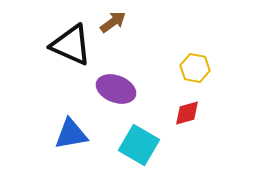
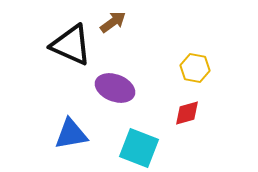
purple ellipse: moved 1 px left, 1 px up
cyan square: moved 3 px down; rotated 9 degrees counterclockwise
